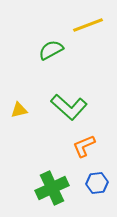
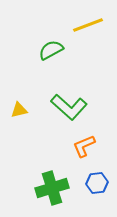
green cross: rotated 8 degrees clockwise
